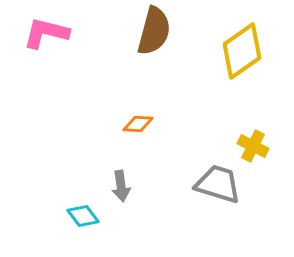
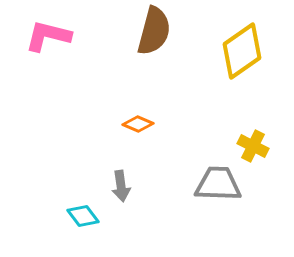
pink L-shape: moved 2 px right, 3 px down
orange diamond: rotated 20 degrees clockwise
gray trapezoid: rotated 15 degrees counterclockwise
